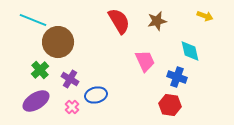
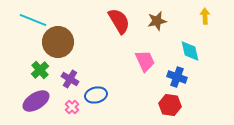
yellow arrow: rotated 112 degrees counterclockwise
